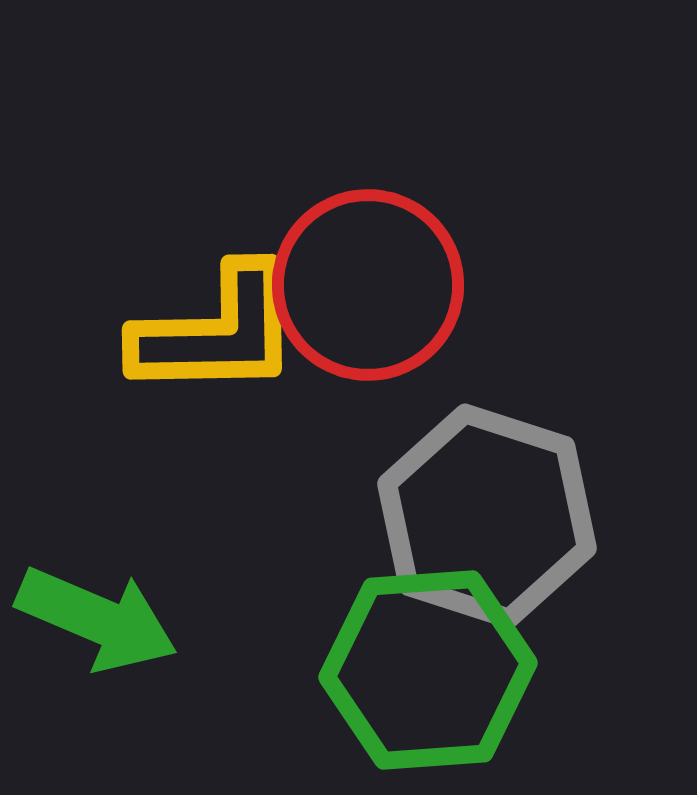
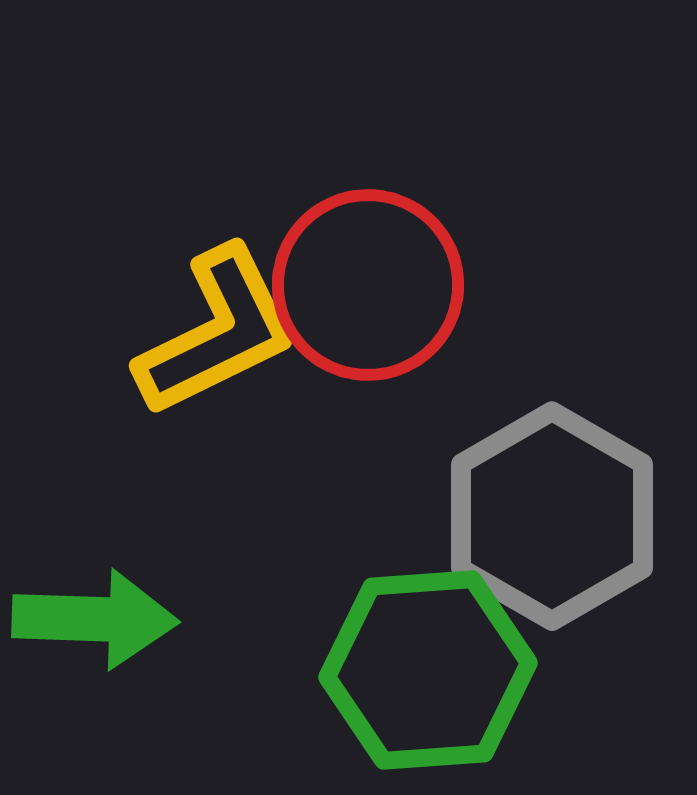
yellow L-shape: rotated 25 degrees counterclockwise
gray hexagon: moved 65 px right; rotated 12 degrees clockwise
green arrow: moved 2 px left; rotated 21 degrees counterclockwise
